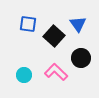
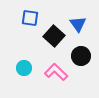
blue square: moved 2 px right, 6 px up
black circle: moved 2 px up
cyan circle: moved 7 px up
